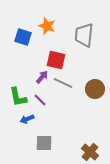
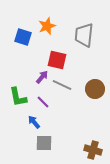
orange star: rotated 30 degrees clockwise
red square: moved 1 px right
gray line: moved 1 px left, 2 px down
purple line: moved 3 px right, 2 px down
blue arrow: moved 7 px right, 3 px down; rotated 72 degrees clockwise
brown cross: moved 3 px right, 2 px up; rotated 24 degrees counterclockwise
